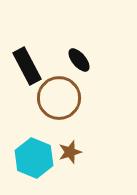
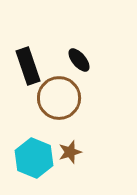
black rectangle: moved 1 px right; rotated 9 degrees clockwise
